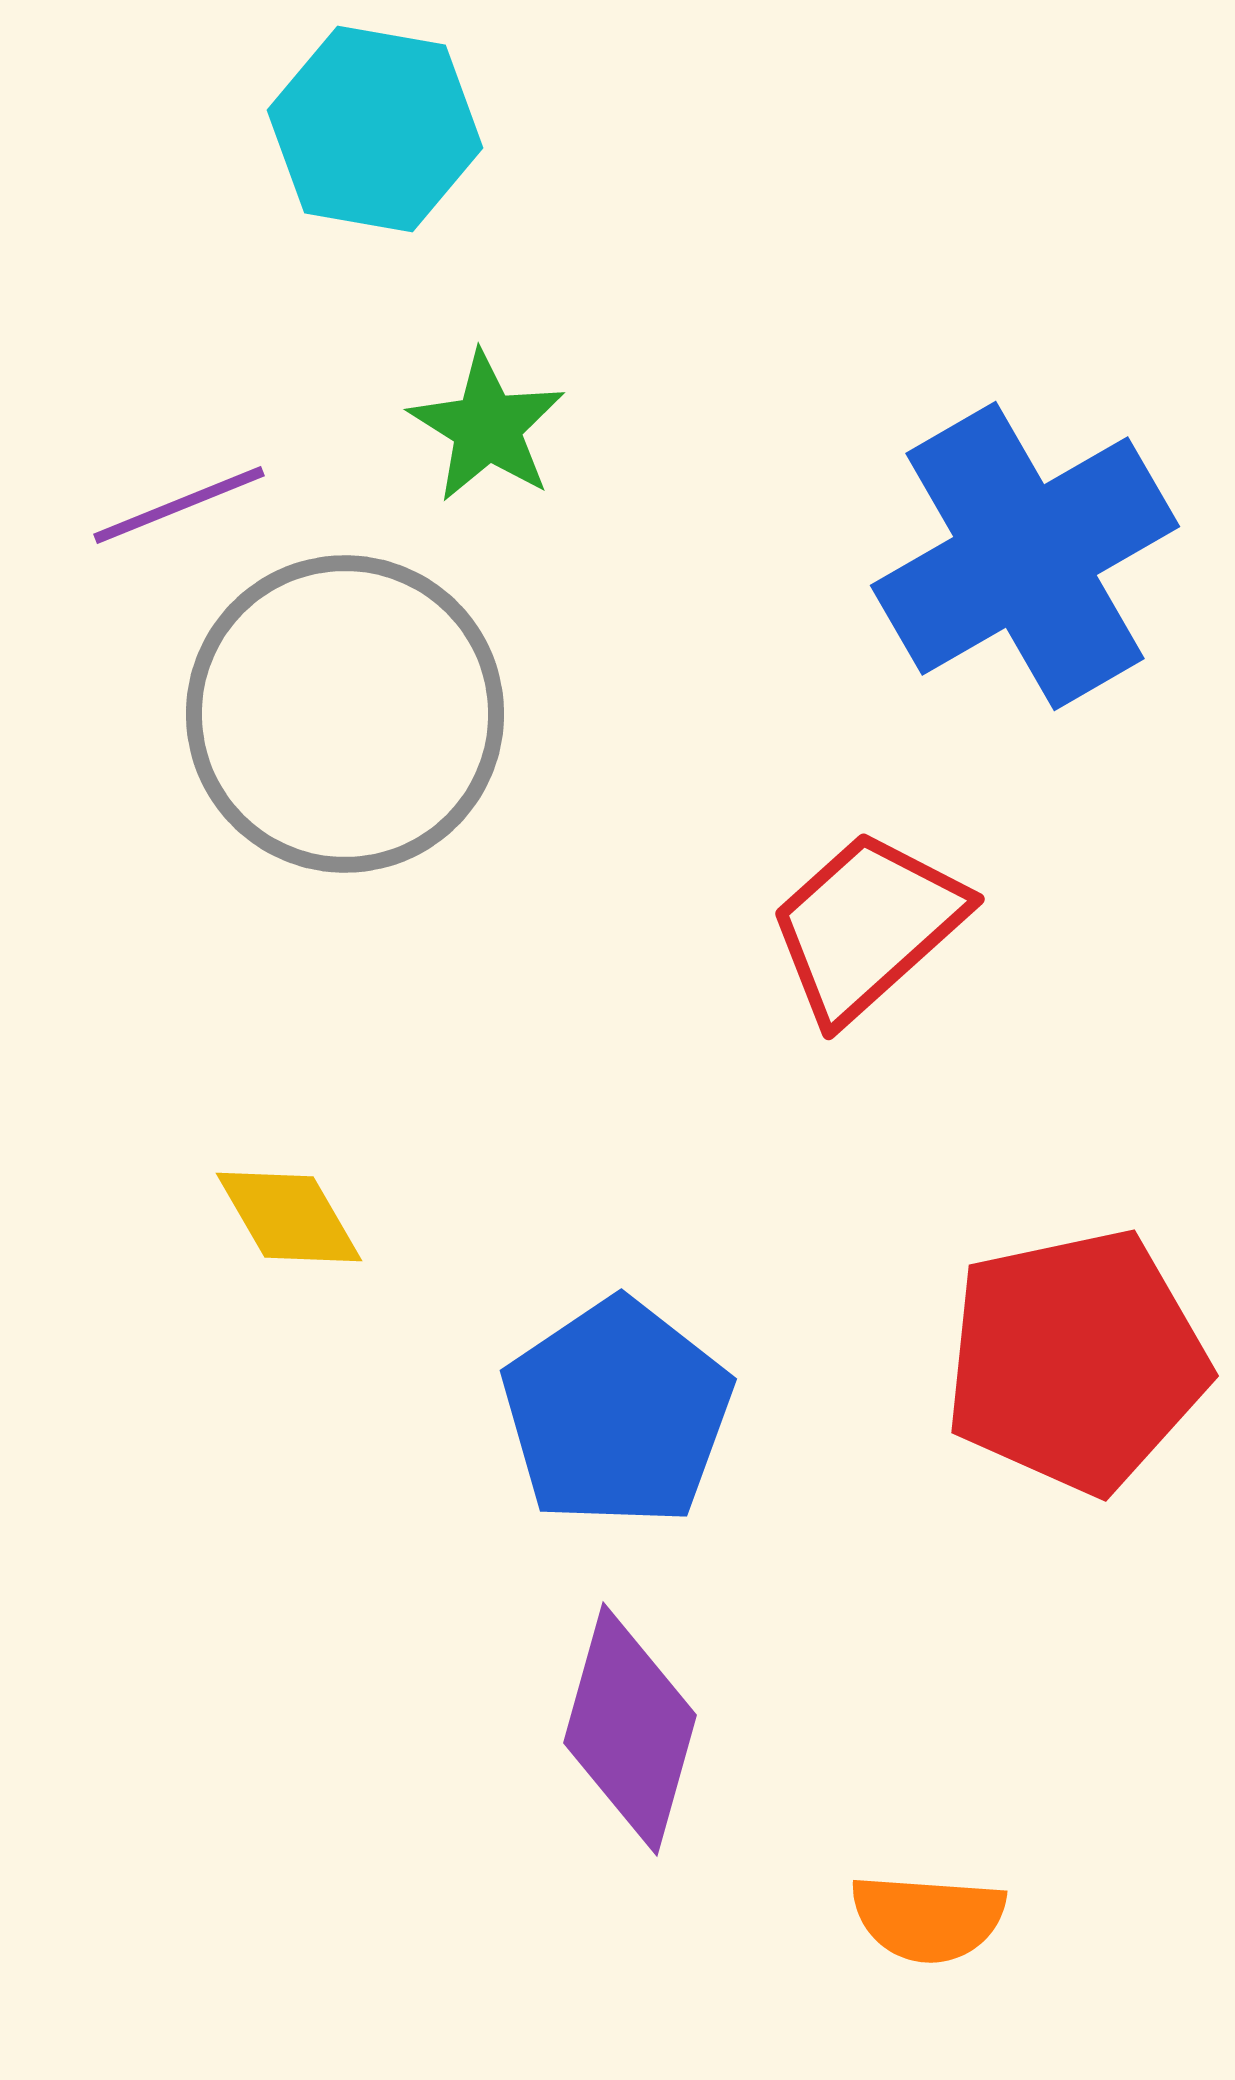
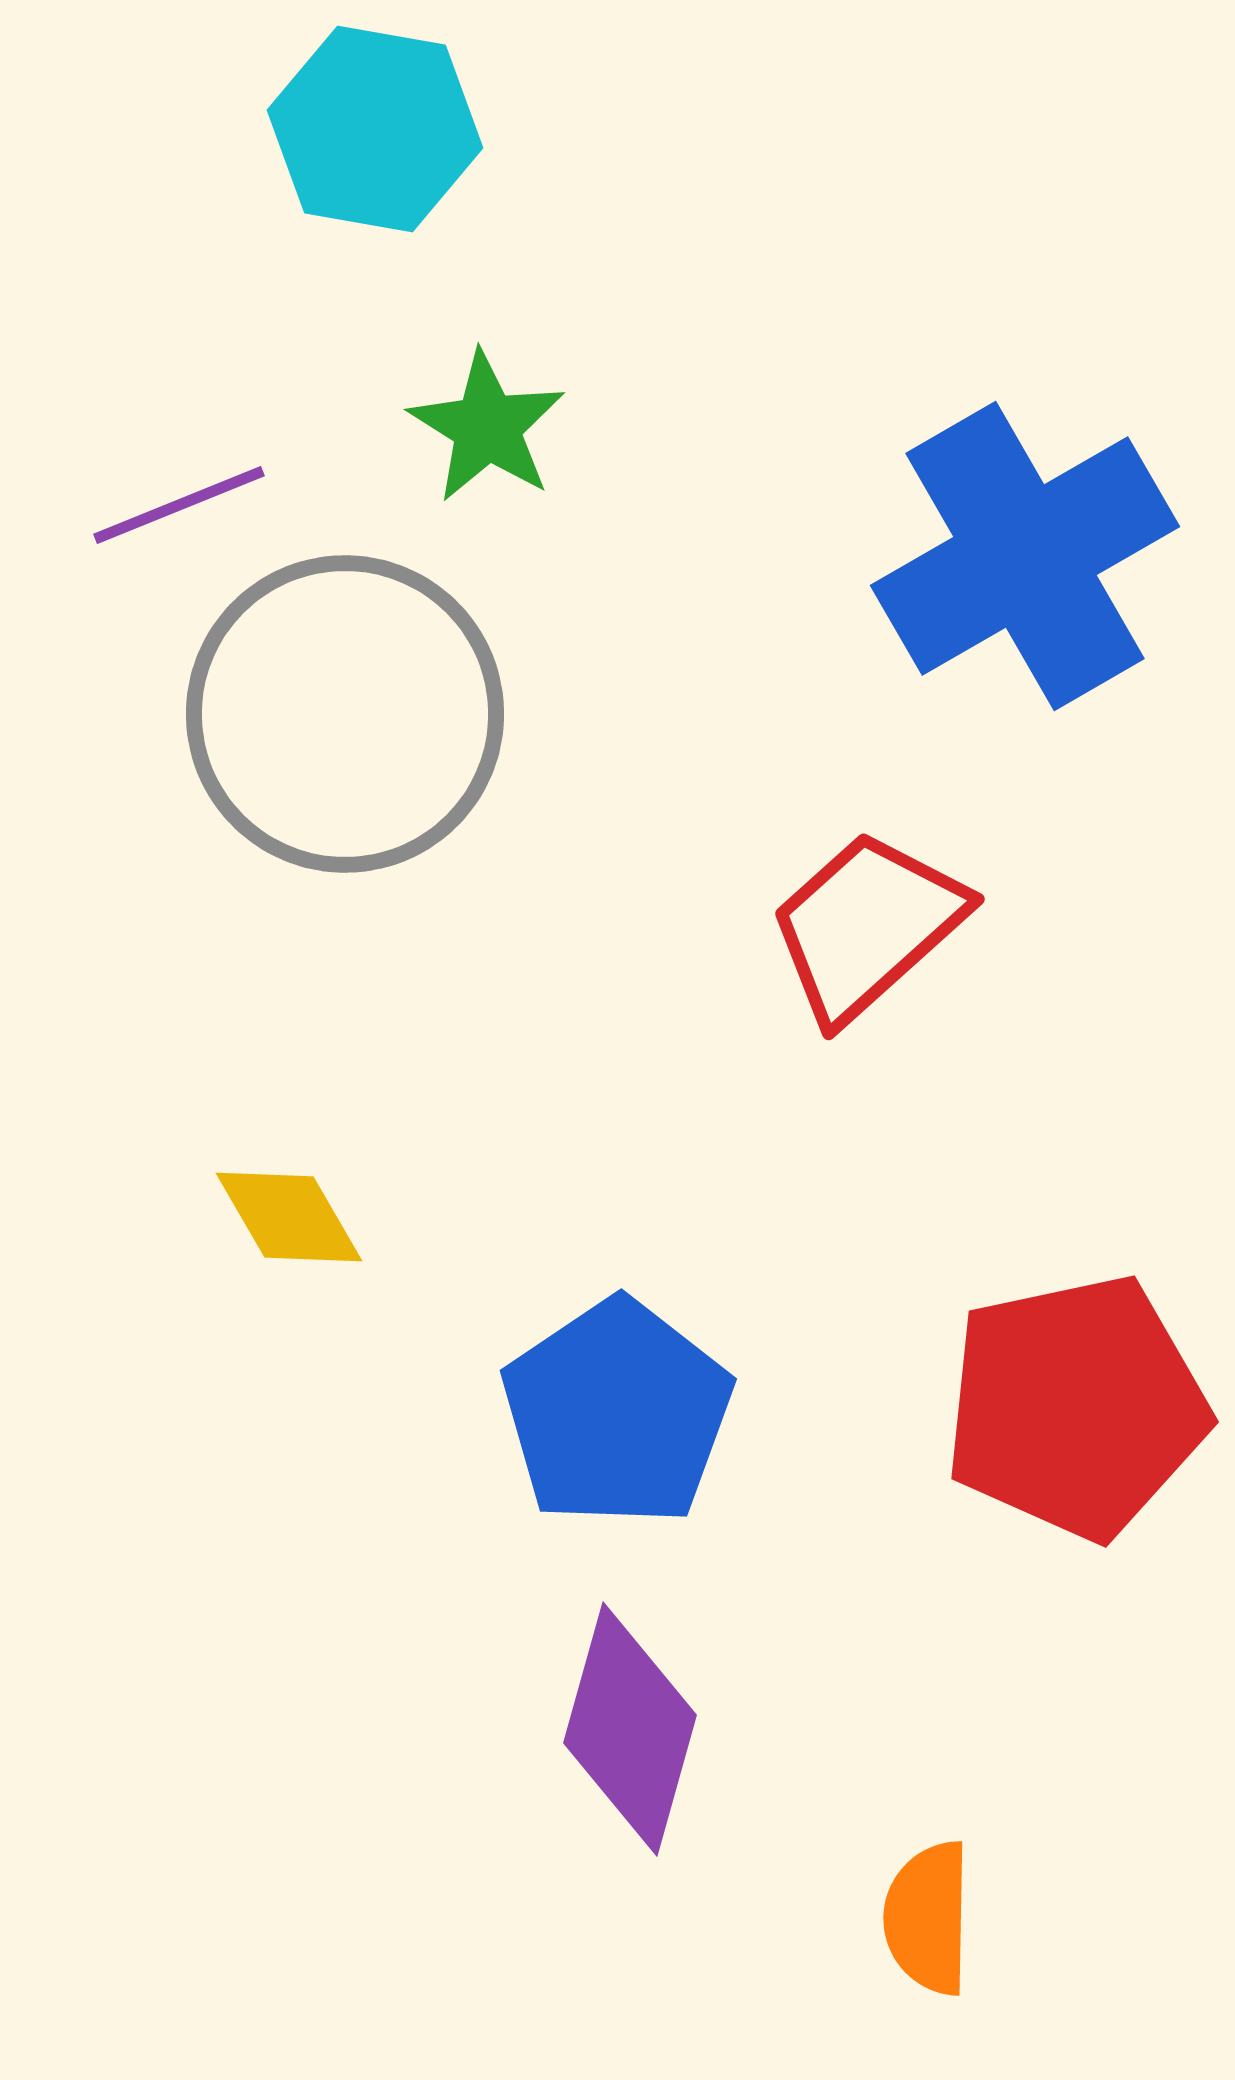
red pentagon: moved 46 px down
orange semicircle: rotated 87 degrees clockwise
